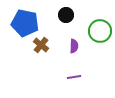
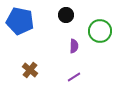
blue pentagon: moved 5 px left, 2 px up
brown cross: moved 11 px left, 25 px down
purple line: rotated 24 degrees counterclockwise
